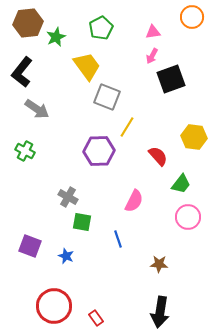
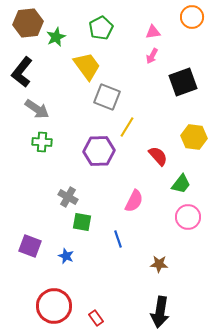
black square: moved 12 px right, 3 px down
green cross: moved 17 px right, 9 px up; rotated 24 degrees counterclockwise
